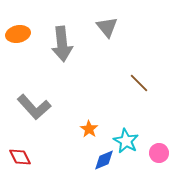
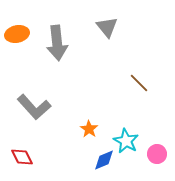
orange ellipse: moved 1 px left
gray arrow: moved 5 px left, 1 px up
pink circle: moved 2 px left, 1 px down
red diamond: moved 2 px right
